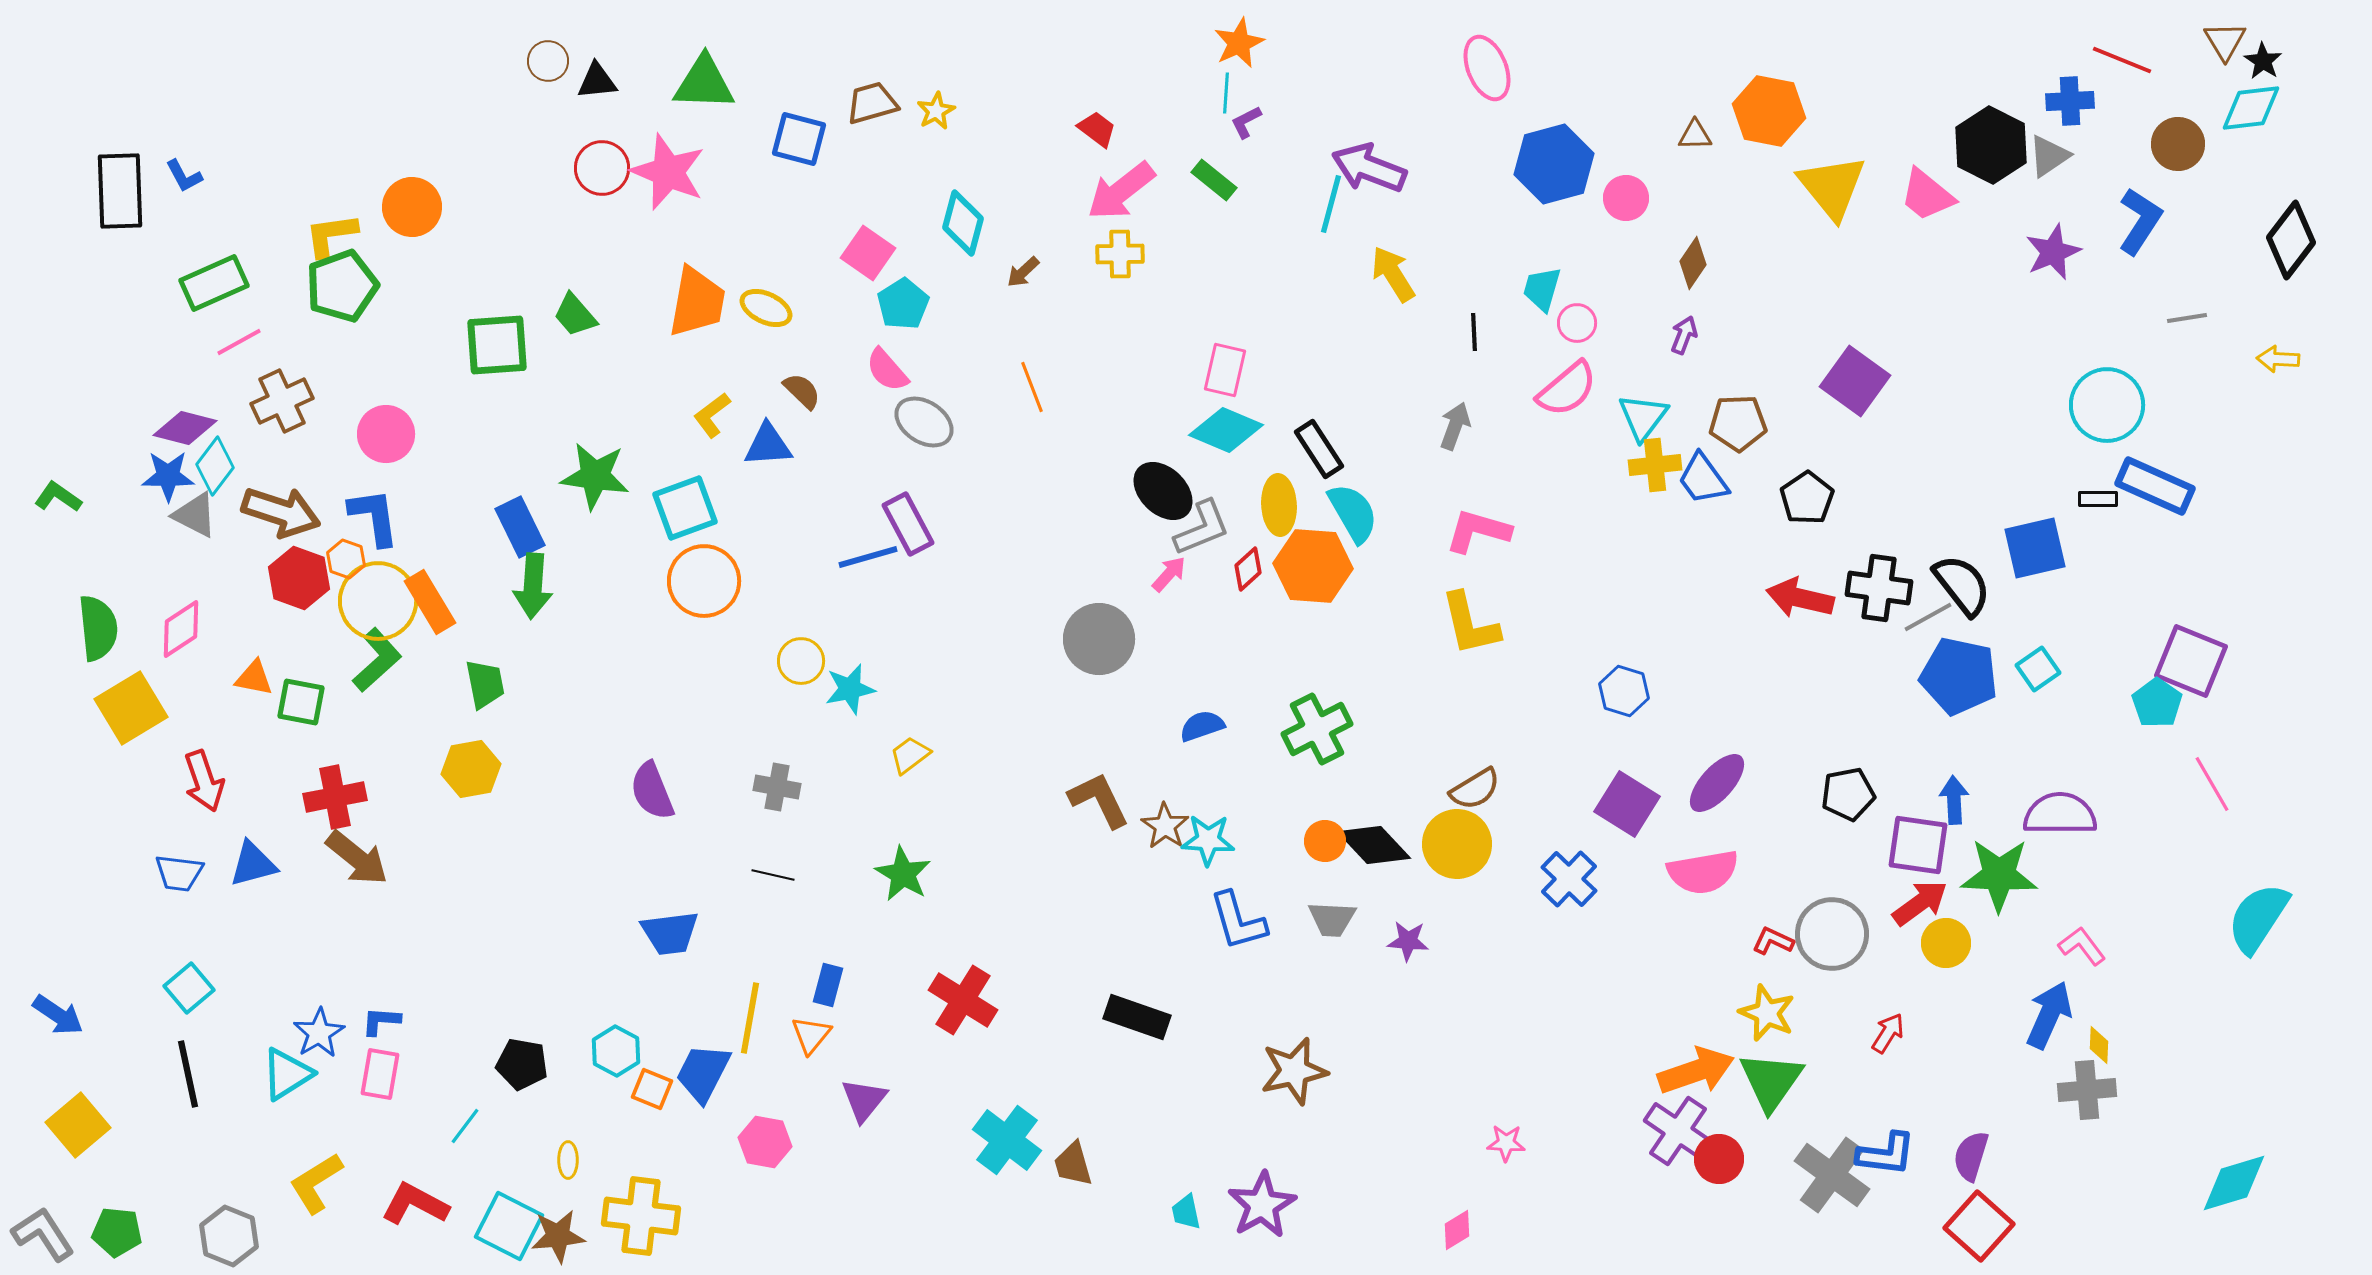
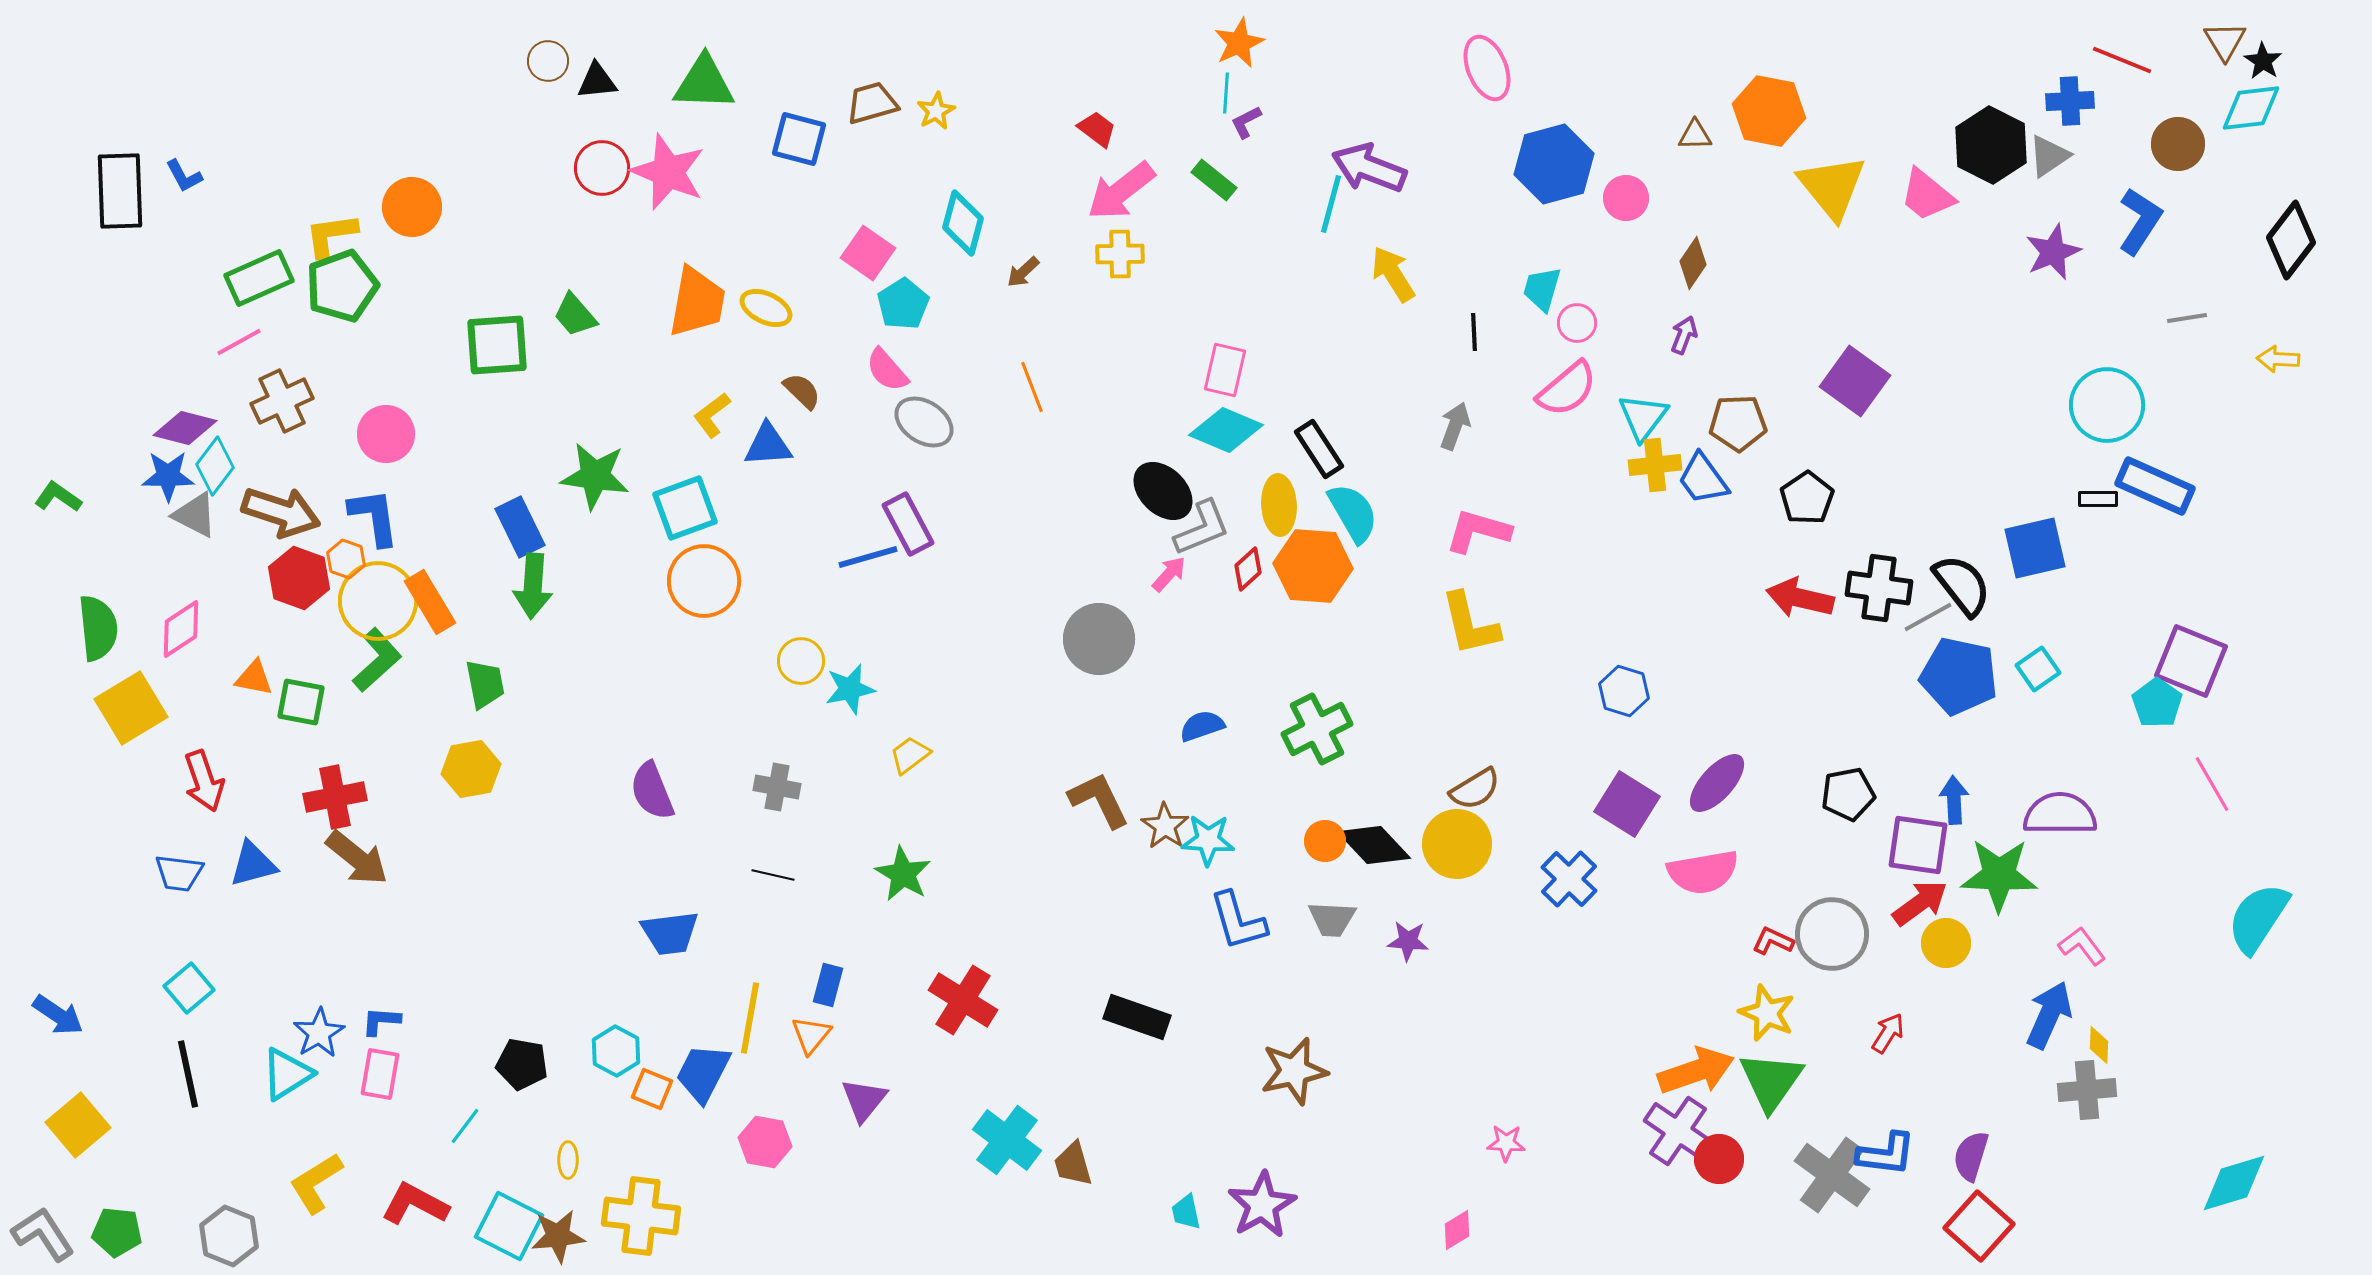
green rectangle at (214, 283): moved 45 px right, 5 px up
